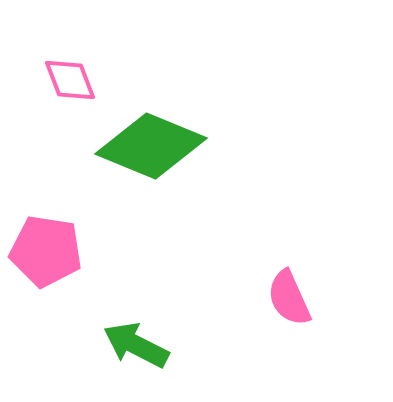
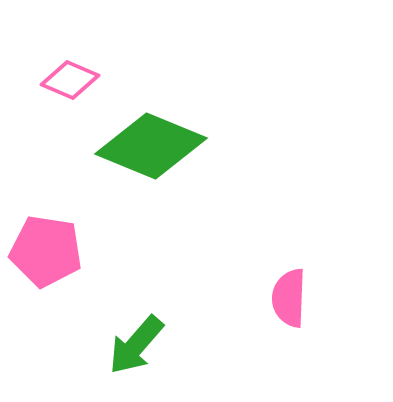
pink diamond: rotated 46 degrees counterclockwise
pink semicircle: rotated 26 degrees clockwise
green arrow: rotated 76 degrees counterclockwise
